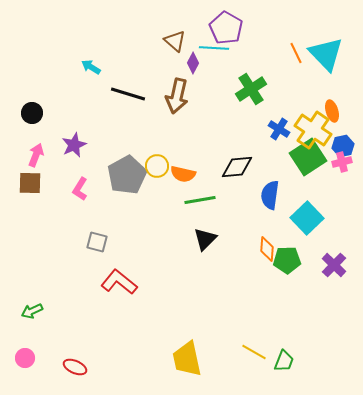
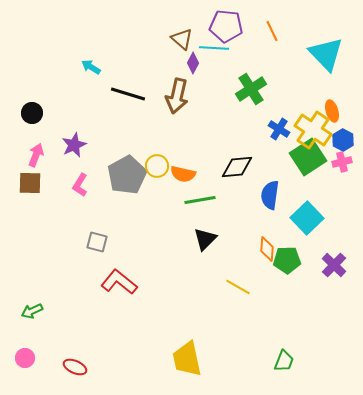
purple pentagon: moved 2 px up; rotated 24 degrees counterclockwise
brown triangle: moved 7 px right, 2 px up
orange line: moved 24 px left, 22 px up
blue hexagon: moved 6 px up; rotated 20 degrees counterclockwise
pink L-shape: moved 4 px up
yellow line: moved 16 px left, 65 px up
